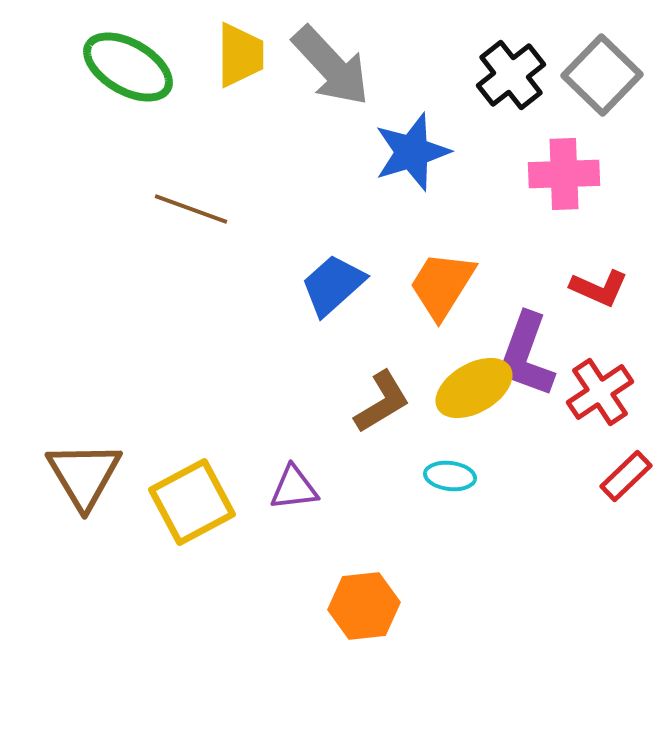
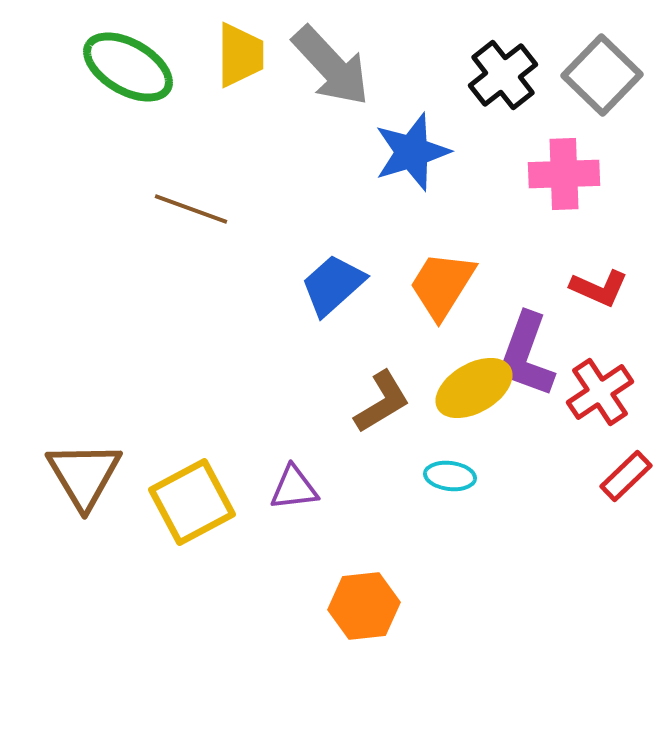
black cross: moved 8 px left
